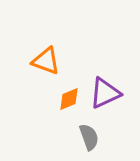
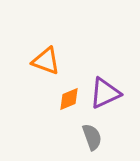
gray semicircle: moved 3 px right
